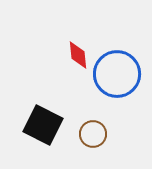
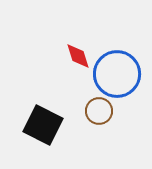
red diamond: moved 1 px down; rotated 12 degrees counterclockwise
brown circle: moved 6 px right, 23 px up
